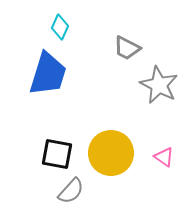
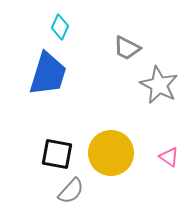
pink triangle: moved 5 px right
